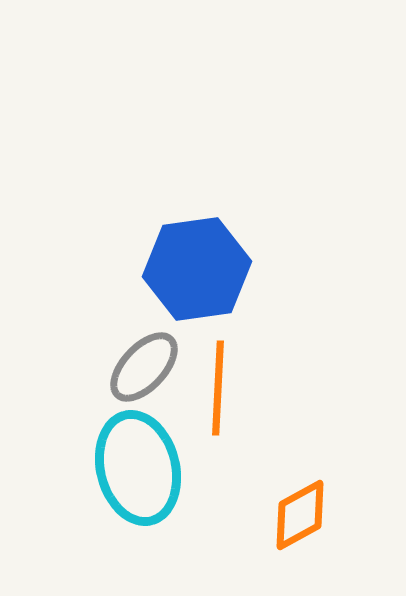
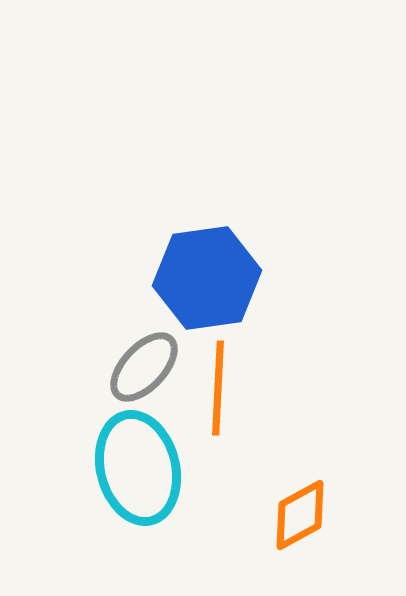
blue hexagon: moved 10 px right, 9 px down
